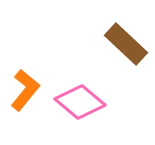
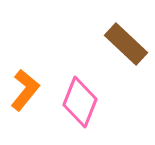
pink diamond: rotated 72 degrees clockwise
